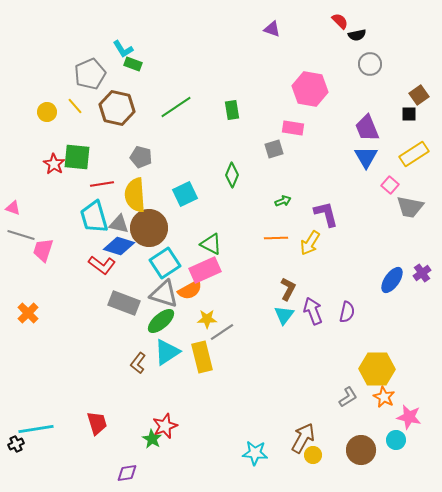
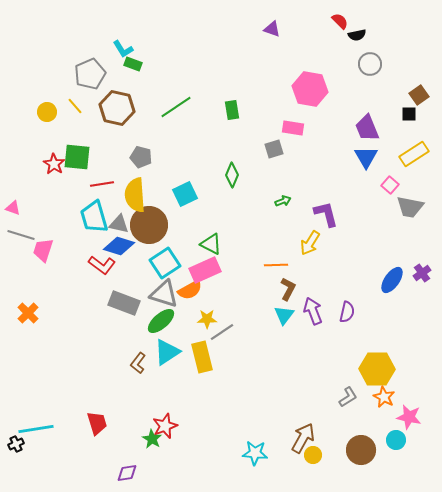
brown circle at (149, 228): moved 3 px up
orange line at (276, 238): moved 27 px down
